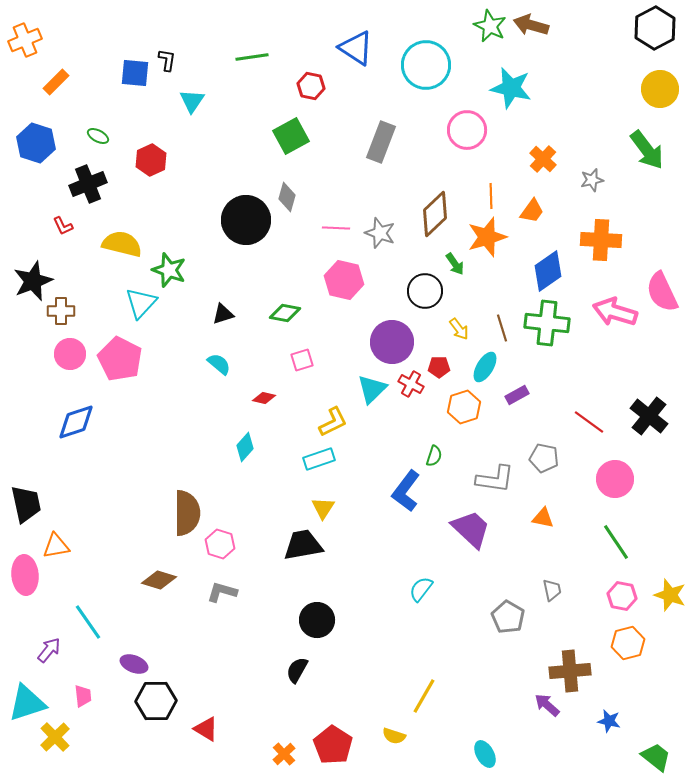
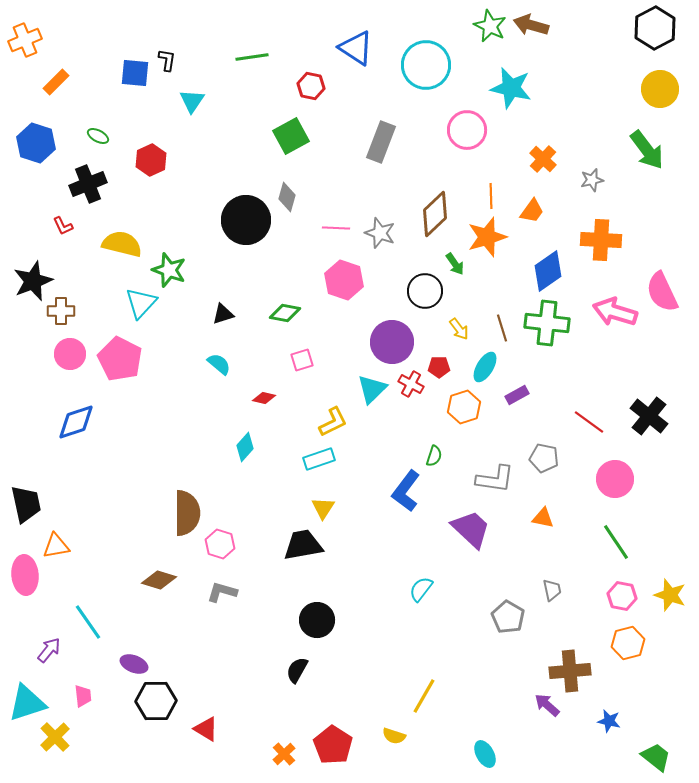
pink hexagon at (344, 280): rotated 6 degrees clockwise
